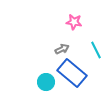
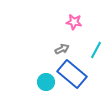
cyan line: rotated 54 degrees clockwise
blue rectangle: moved 1 px down
